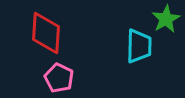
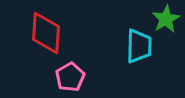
pink pentagon: moved 11 px right, 1 px up; rotated 16 degrees clockwise
